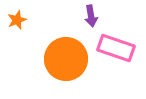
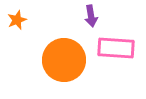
pink rectangle: rotated 15 degrees counterclockwise
orange circle: moved 2 px left, 1 px down
